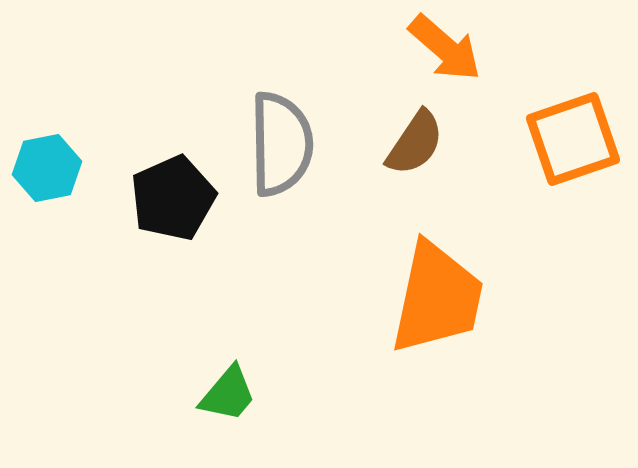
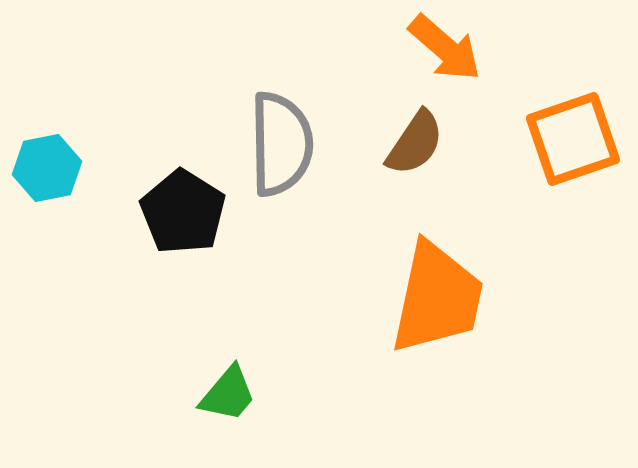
black pentagon: moved 10 px right, 14 px down; rotated 16 degrees counterclockwise
